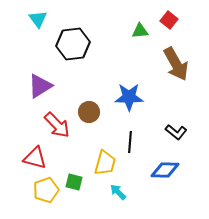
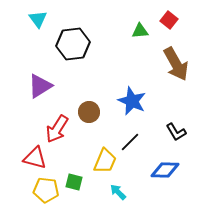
blue star: moved 3 px right, 4 px down; rotated 24 degrees clockwise
red arrow: moved 4 px down; rotated 76 degrees clockwise
black L-shape: rotated 20 degrees clockwise
black line: rotated 40 degrees clockwise
yellow trapezoid: moved 2 px up; rotated 8 degrees clockwise
yellow pentagon: rotated 25 degrees clockwise
